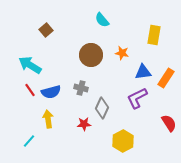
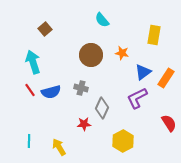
brown square: moved 1 px left, 1 px up
cyan arrow: moved 3 px right, 3 px up; rotated 40 degrees clockwise
blue triangle: rotated 30 degrees counterclockwise
yellow arrow: moved 11 px right, 28 px down; rotated 24 degrees counterclockwise
cyan line: rotated 40 degrees counterclockwise
